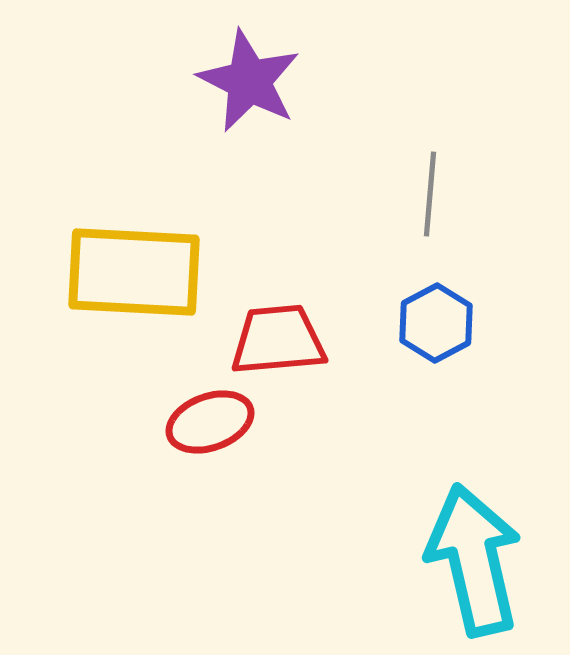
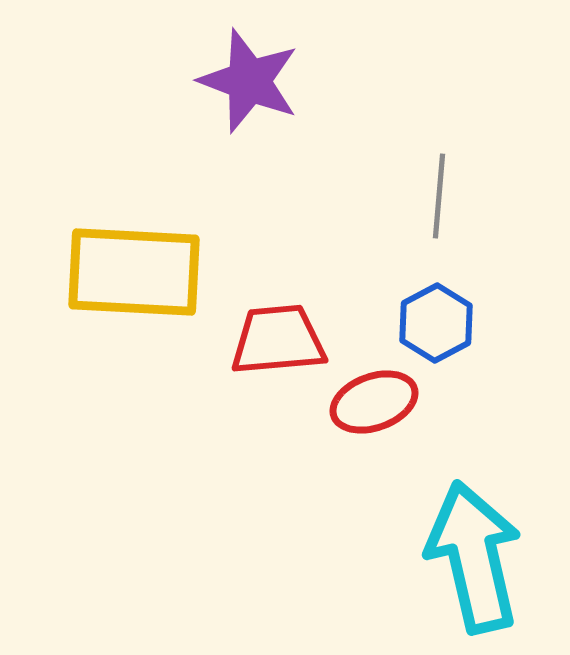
purple star: rotated 6 degrees counterclockwise
gray line: moved 9 px right, 2 px down
red ellipse: moved 164 px right, 20 px up
cyan arrow: moved 3 px up
